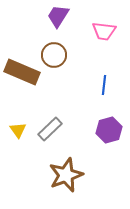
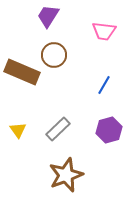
purple trapezoid: moved 10 px left
blue line: rotated 24 degrees clockwise
gray rectangle: moved 8 px right
